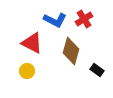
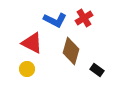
red cross: moved 1 px up
yellow circle: moved 2 px up
